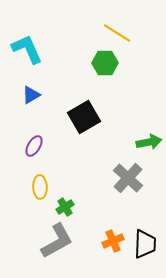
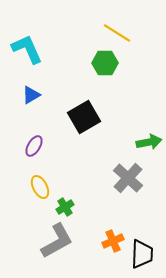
yellow ellipse: rotated 25 degrees counterclockwise
black trapezoid: moved 3 px left, 10 px down
